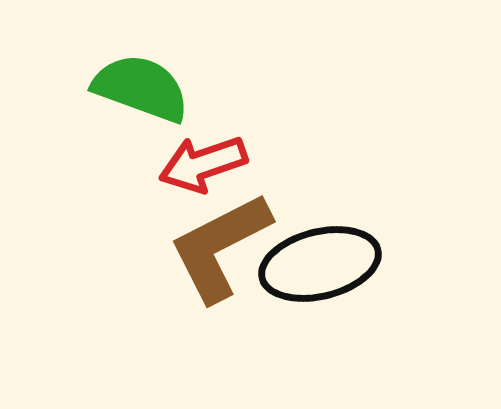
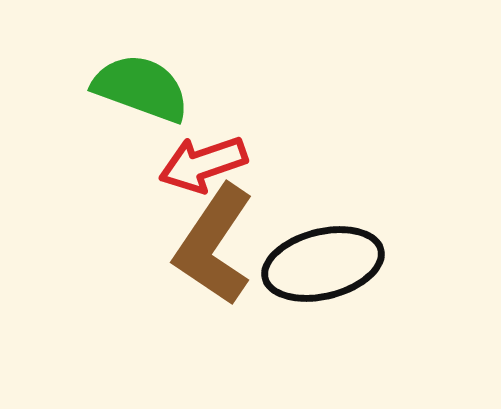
brown L-shape: moved 6 px left, 2 px up; rotated 29 degrees counterclockwise
black ellipse: moved 3 px right
